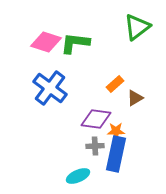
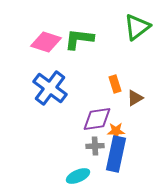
green L-shape: moved 4 px right, 4 px up
orange rectangle: rotated 66 degrees counterclockwise
purple diamond: moved 1 px right; rotated 16 degrees counterclockwise
